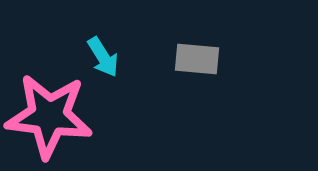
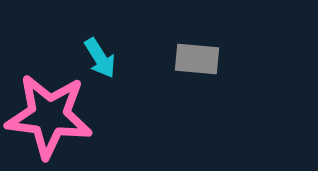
cyan arrow: moved 3 px left, 1 px down
